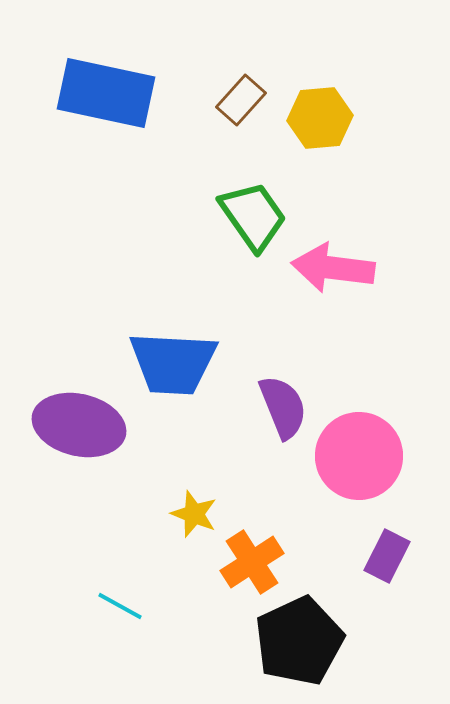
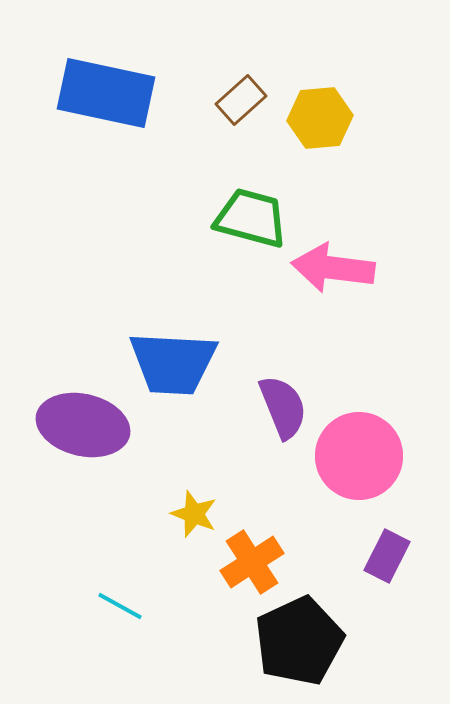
brown rectangle: rotated 6 degrees clockwise
green trapezoid: moved 2 px left, 2 px down; rotated 40 degrees counterclockwise
purple ellipse: moved 4 px right
